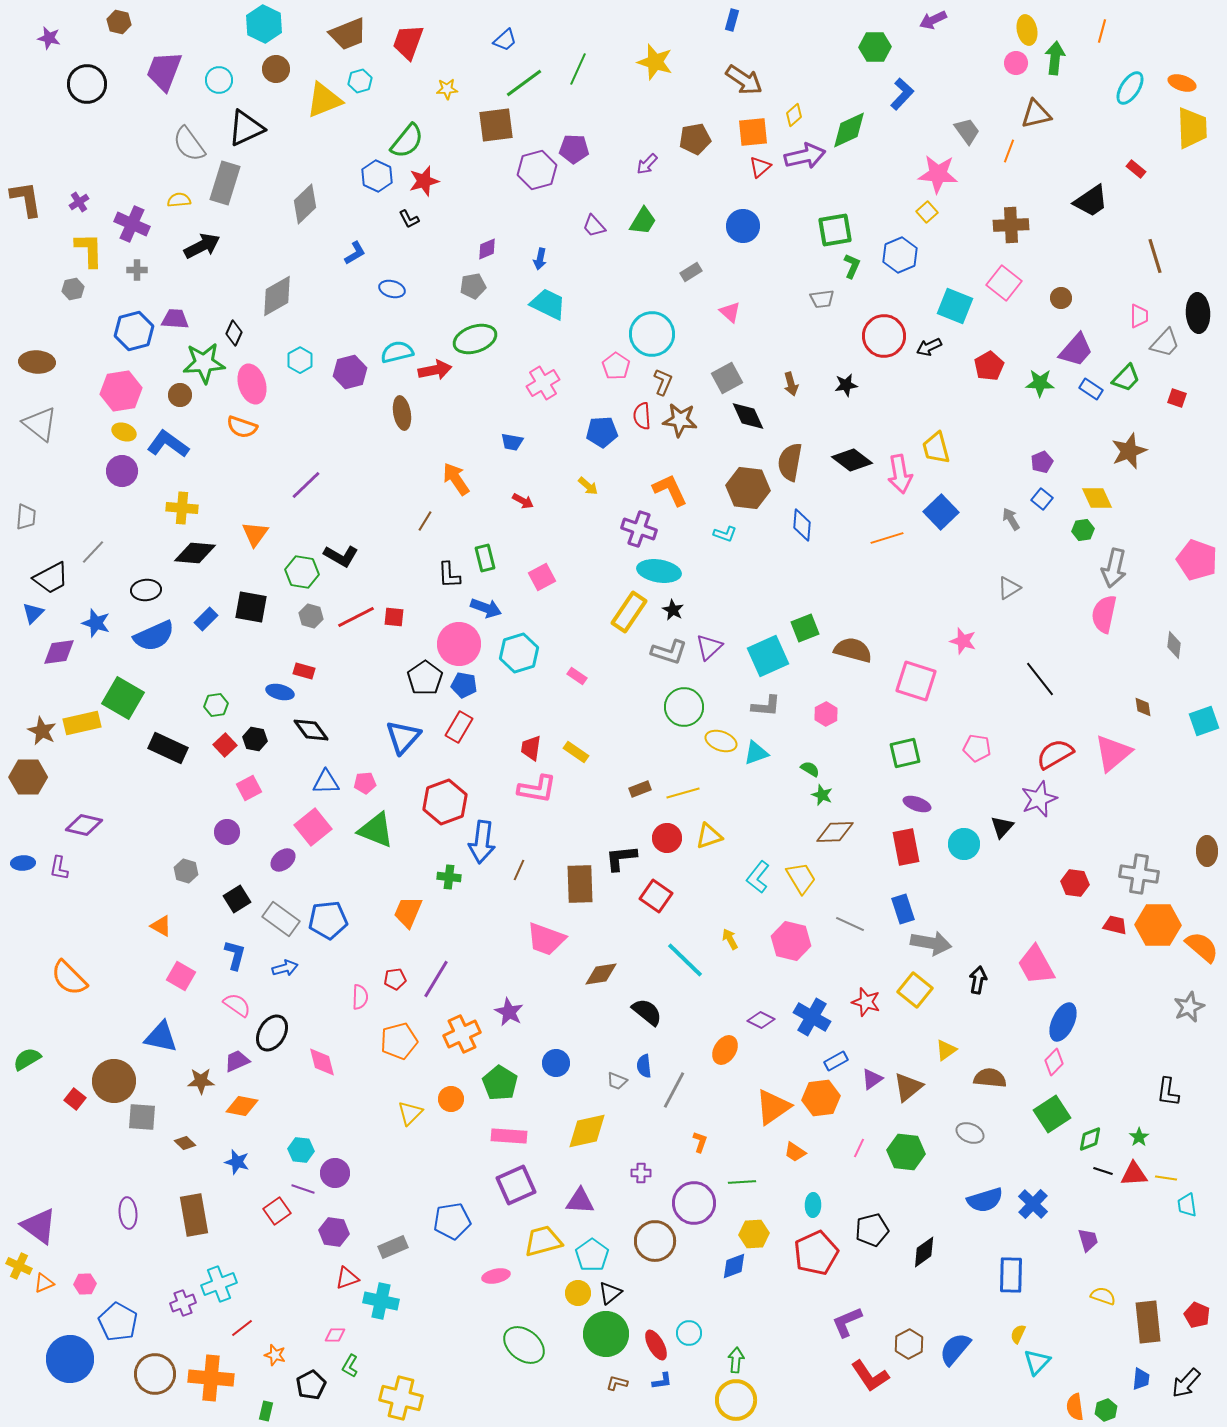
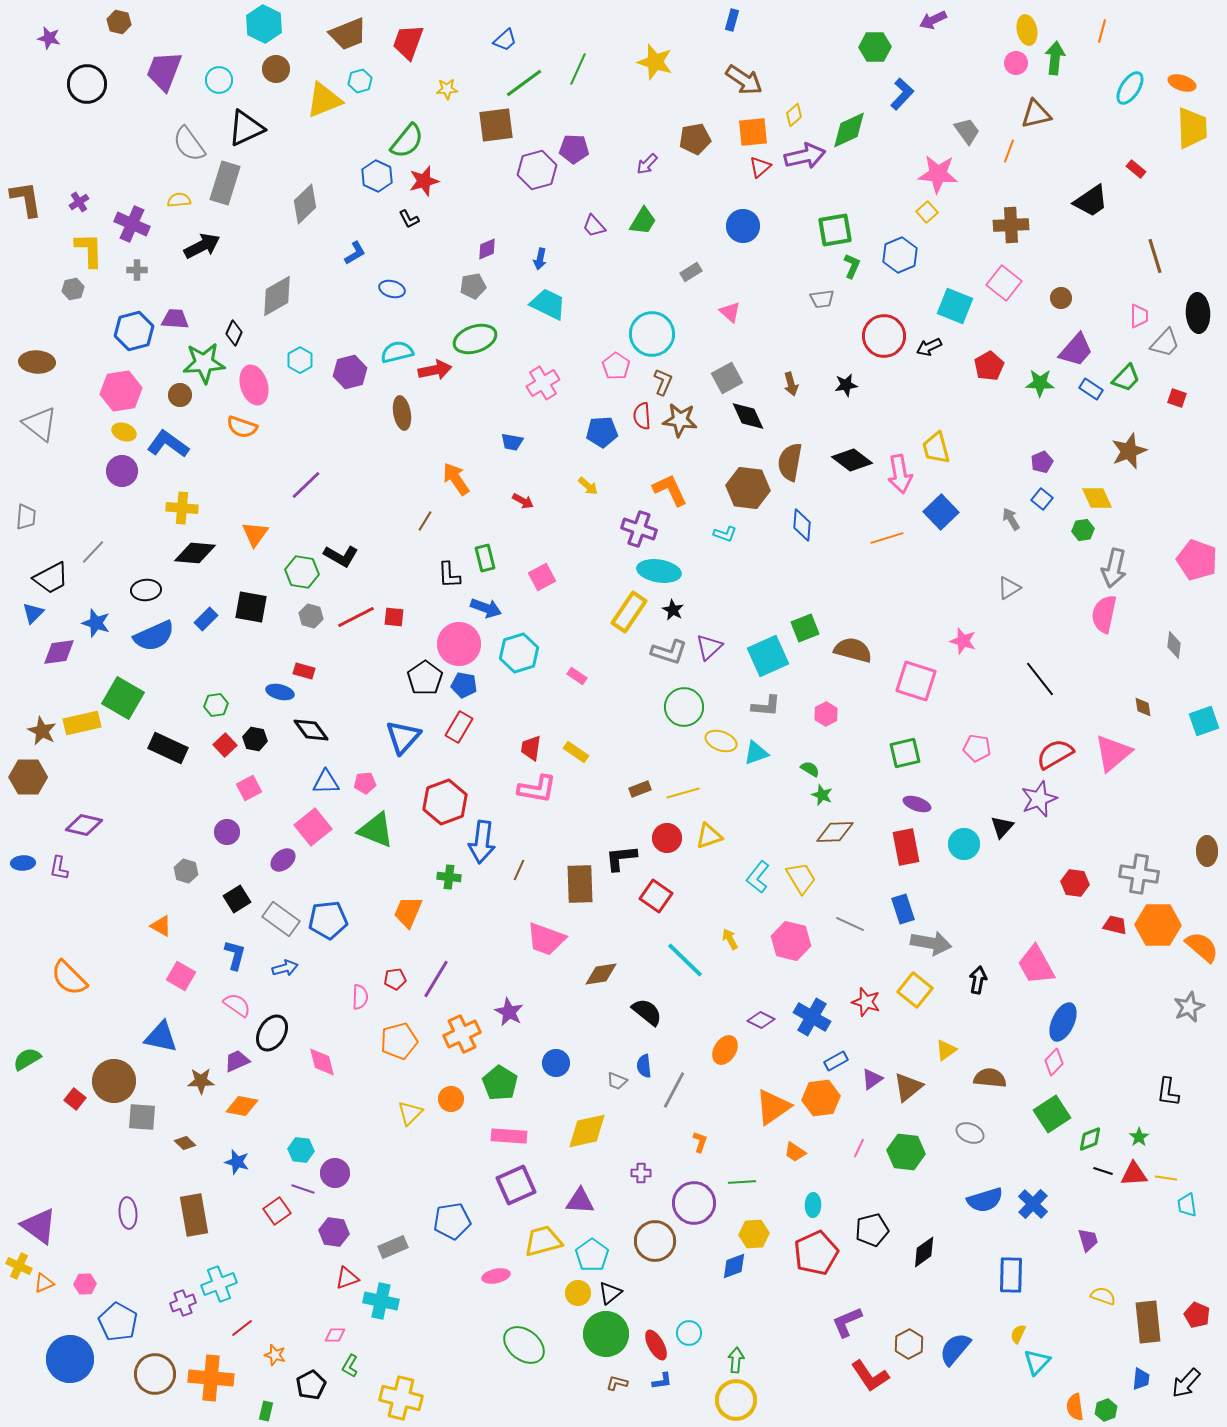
pink ellipse at (252, 384): moved 2 px right, 1 px down
